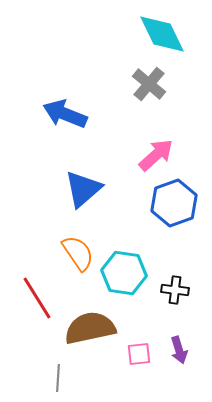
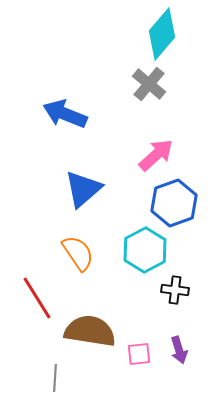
cyan diamond: rotated 66 degrees clockwise
cyan hexagon: moved 21 px right, 23 px up; rotated 24 degrees clockwise
brown semicircle: moved 3 px down; rotated 21 degrees clockwise
gray line: moved 3 px left
